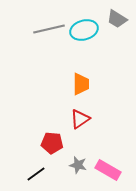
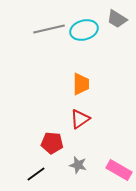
pink rectangle: moved 11 px right
